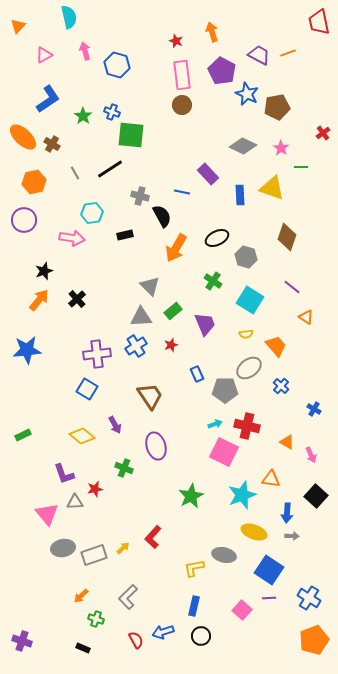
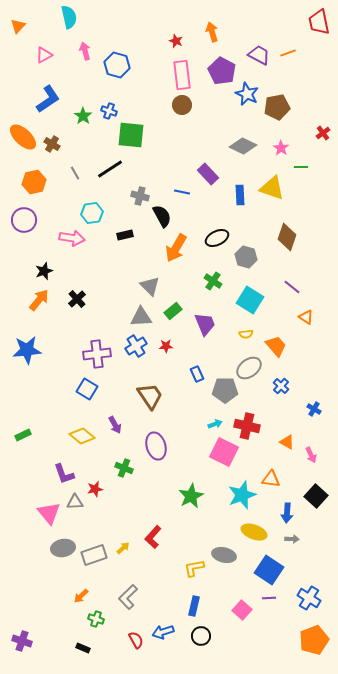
blue cross at (112, 112): moved 3 px left, 1 px up
red star at (171, 345): moved 5 px left, 1 px down; rotated 16 degrees clockwise
pink triangle at (47, 514): moved 2 px right, 1 px up
gray arrow at (292, 536): moved 3 px down
